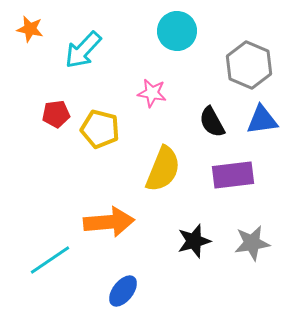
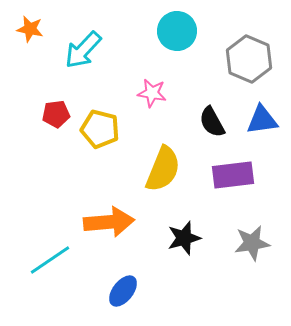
gray hexagon: moved 6 px up
black star: moved 10 px left, 3 px up
